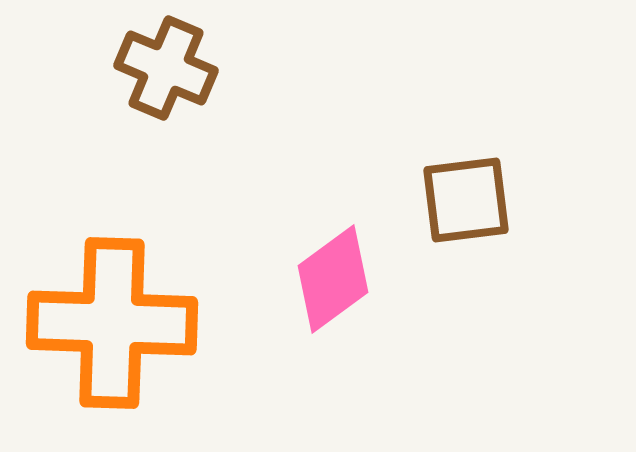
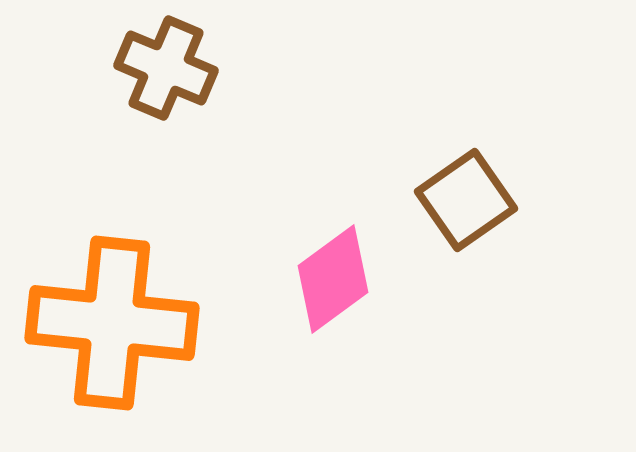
brown square: rotated 28 degrees counterclockwise
orange cross: rotated 4 degrees clockwise
